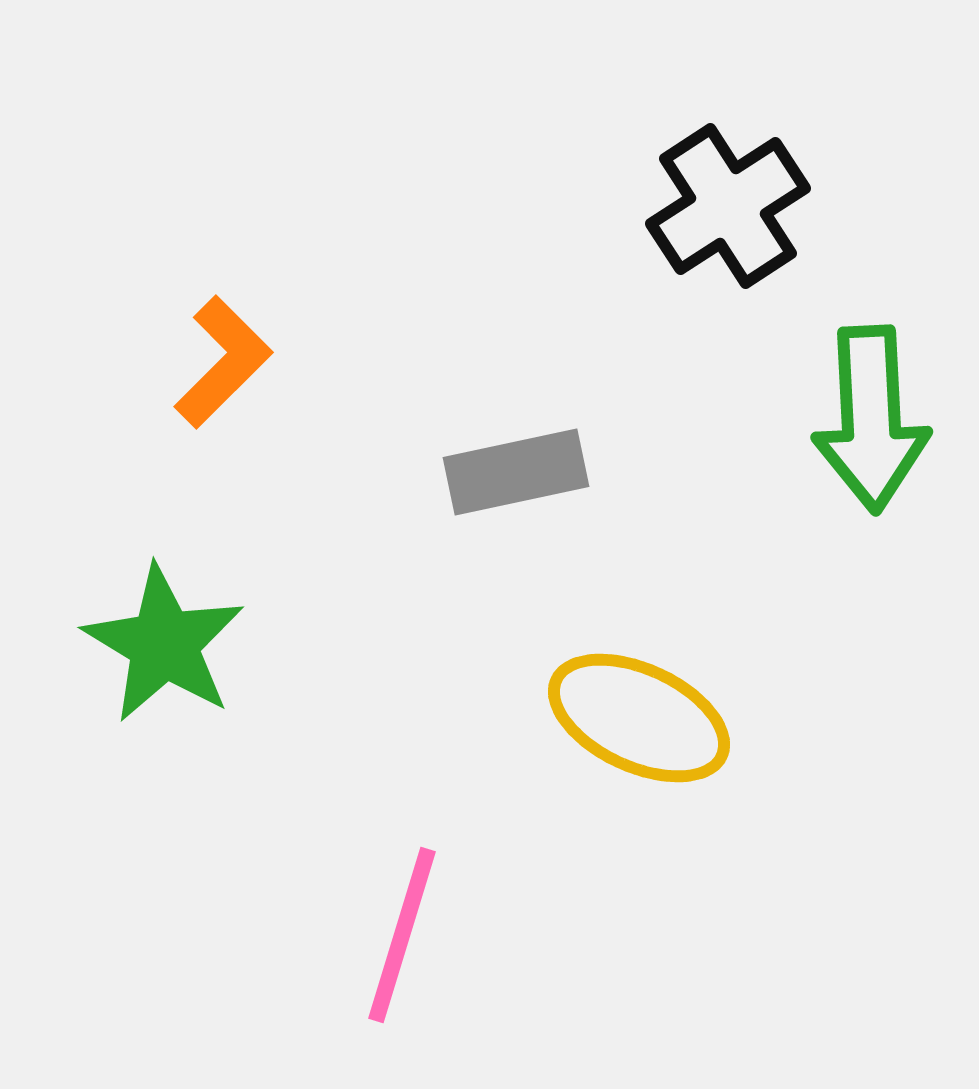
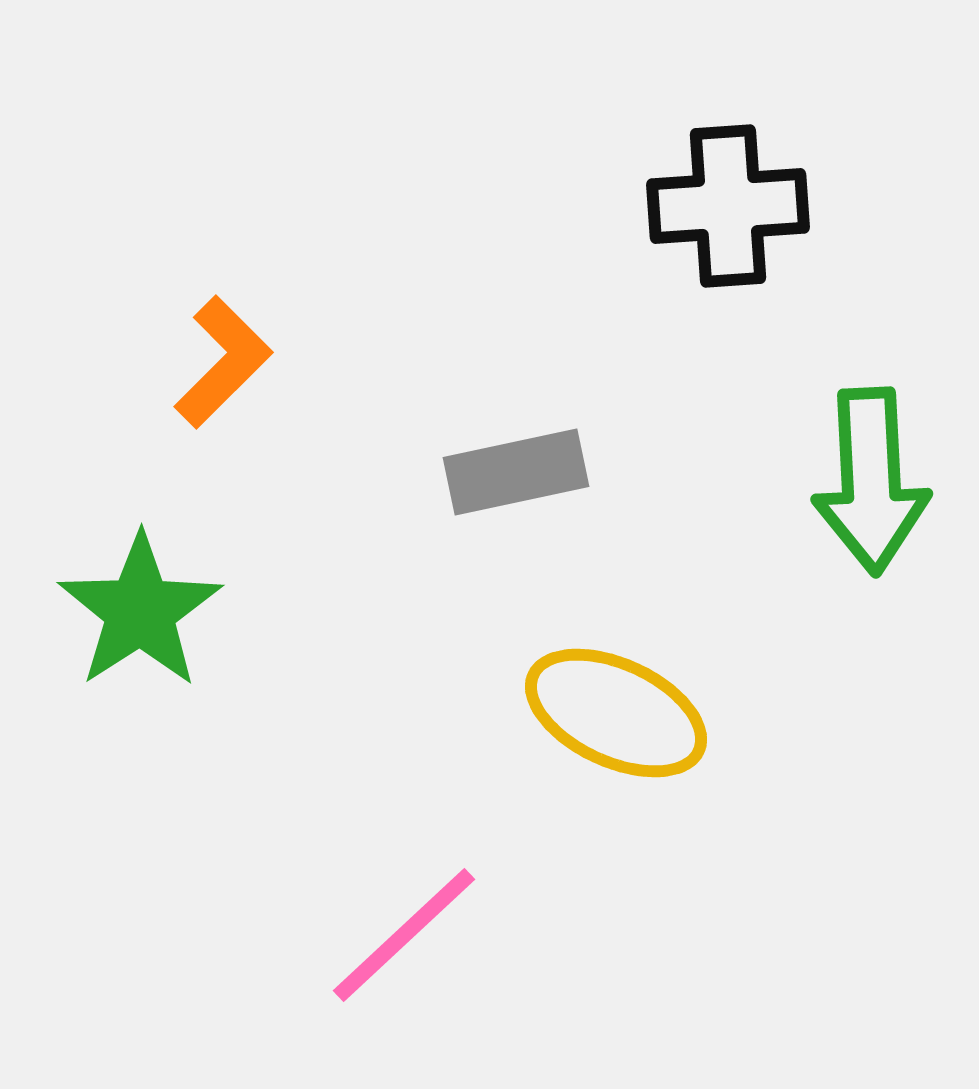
black cross: rotated 29 degrees clockwise
green arrow: moved 62 px down
green star: moved 24 px left, 33 px up; rotated 8 degrees clockwise
yellow ellipse: moved 23 px left, 5 px up
pink line: moved 2 px right; rotated 30 degrees clockwise
